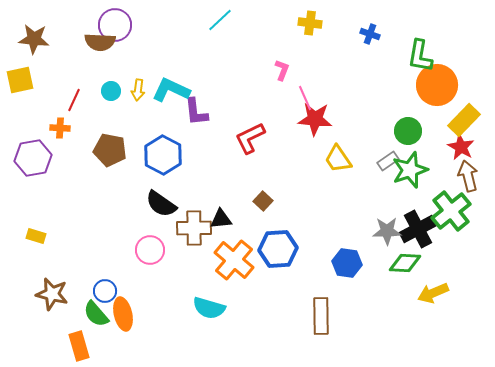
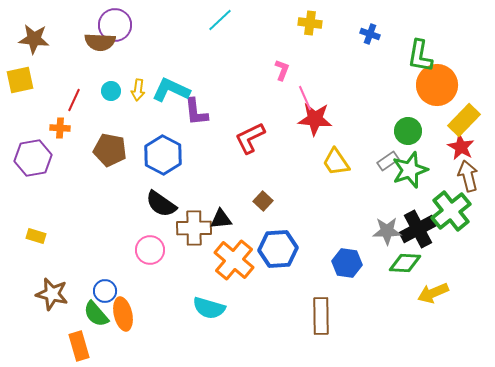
yellow trapezoid at (338, 159): moved 2 px left, 3 px down
